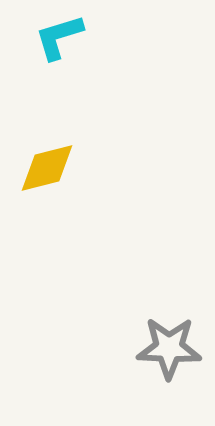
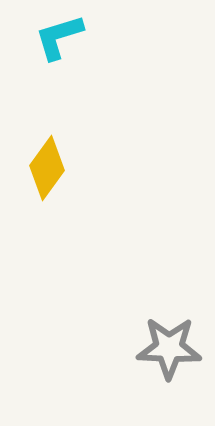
yellow diamond: rotated 40 degrees counterclockwise
